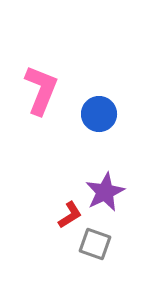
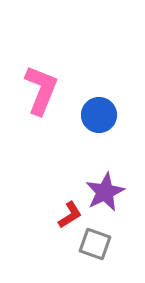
blue circle: moved 1 px down
